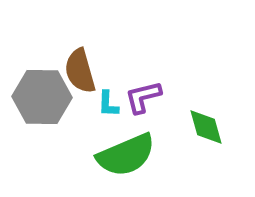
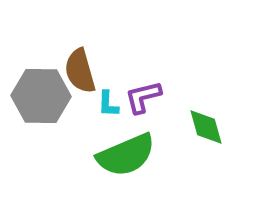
gray hexagon: moved 1 px left, 1 px up
